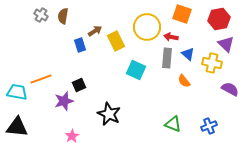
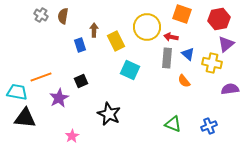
brown arrow: moved 1 px left, 1 px up; rotated 56 degrees counterclockwise
purple triangle: rotated 36 degrees clockwise
cyan square: moved 6 px left
orange line: moved 2 px up
black square: moved 2 px right, 4 px up
purple semicircle: rotated 36 degrees counterclockwise
purple star: moved 5 px left, 3 px up; rotated 12 degrees counterclockwise
black triangle: moved 8 px right, 9 px up
